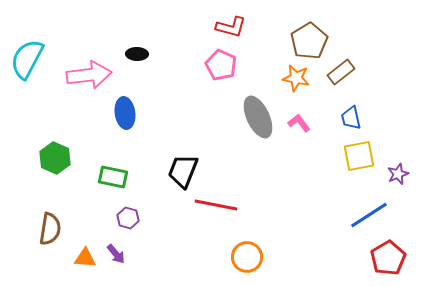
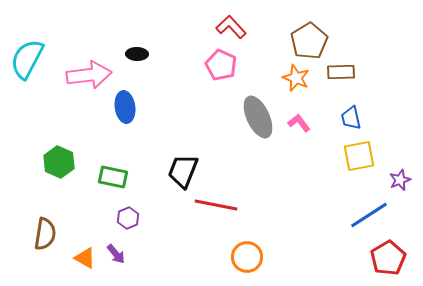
red L-shape: rotated 148 degrees counterclockwise
brown rectangle: rotated 36 degrees clockwise
orange star: rotated 12 degrees clockwise
blue ellipse: moved 6 px up
green hexagon: moved 4 px right, 4 px down
purple star: moved 2 px right, 6 px down
purple hexagon: rotated 20 degrees clockwise
brown semicircle: moved 5 px left, 5 px down
orange triangle: rotated 25 degrees clockwise
